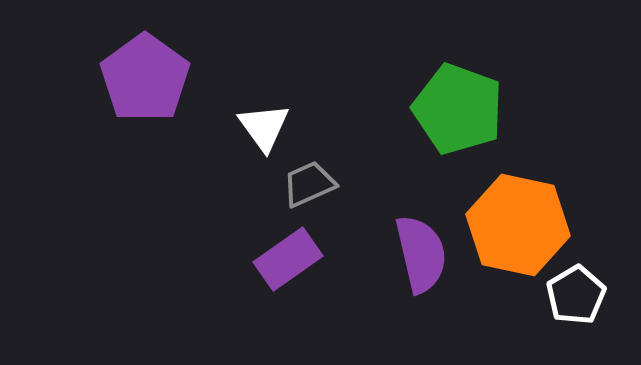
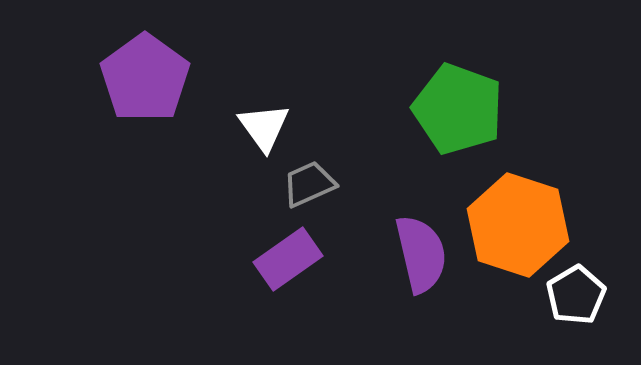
orange hexagon: rotated 6 degrees clockwise
